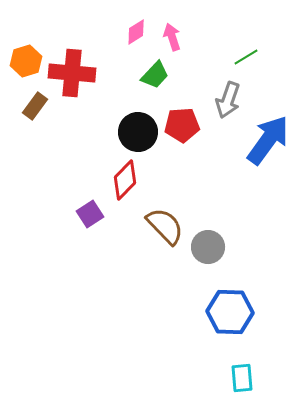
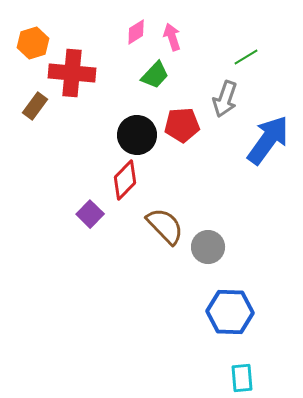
orange hexagon: moved 7 px right, 18 px up
gray arrow: moved 3 px left, 1 px up
black circle: moved 1 px left, 3 px down
purple square: rotated 12 degrees counterclockwise
